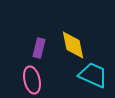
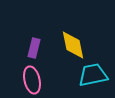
purple rectangle: moved 5 px left
cyan trapezoid: rotated 36 degrees counterclockwise
